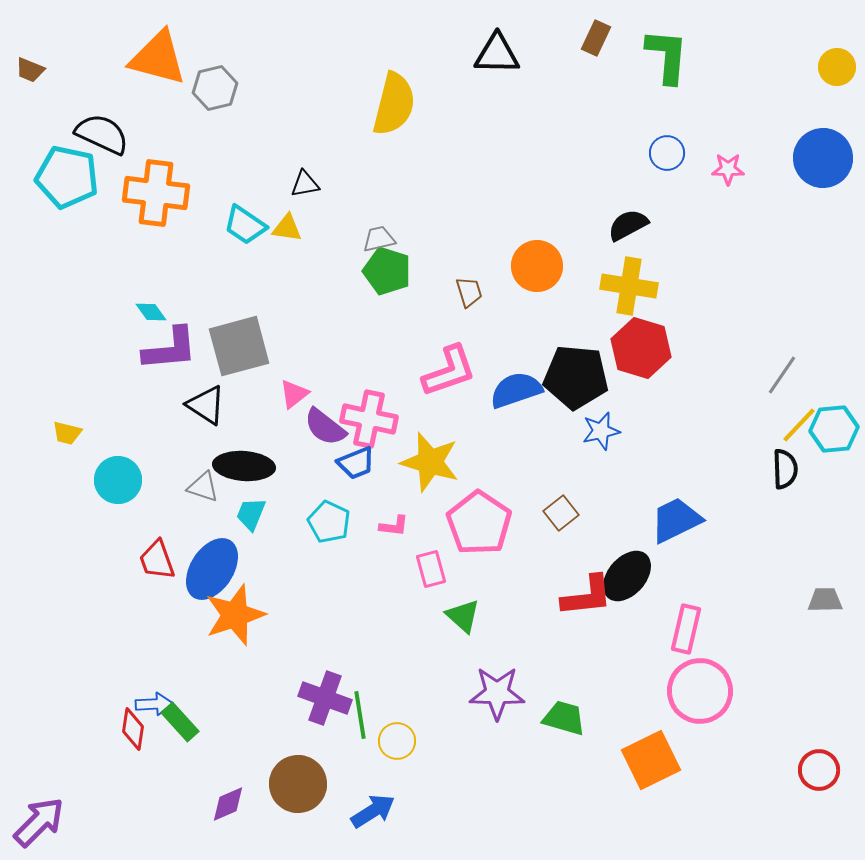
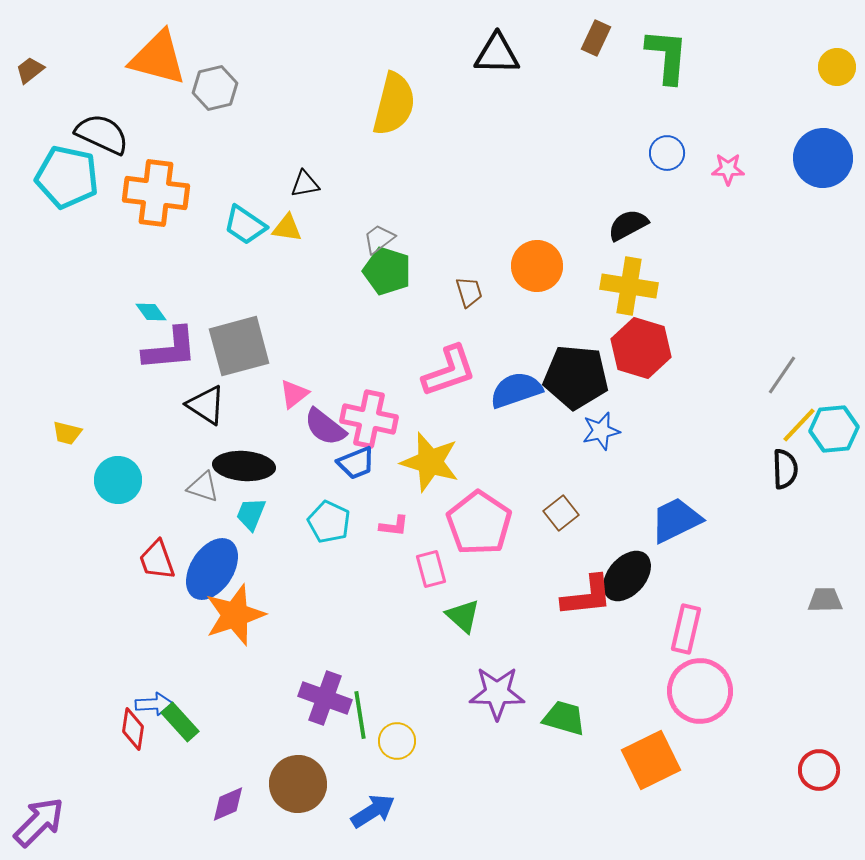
brown trapezoid at (30, 70): rotated 120 degrees clockwise
gray trapezoid at (379, 239): rotated 24 degrees counterclockwise
